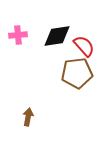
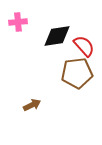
pink cross: moved 13 px up
brown arrow: moved 4 px right, 12 px up; rotated 54 degrees clockwise
